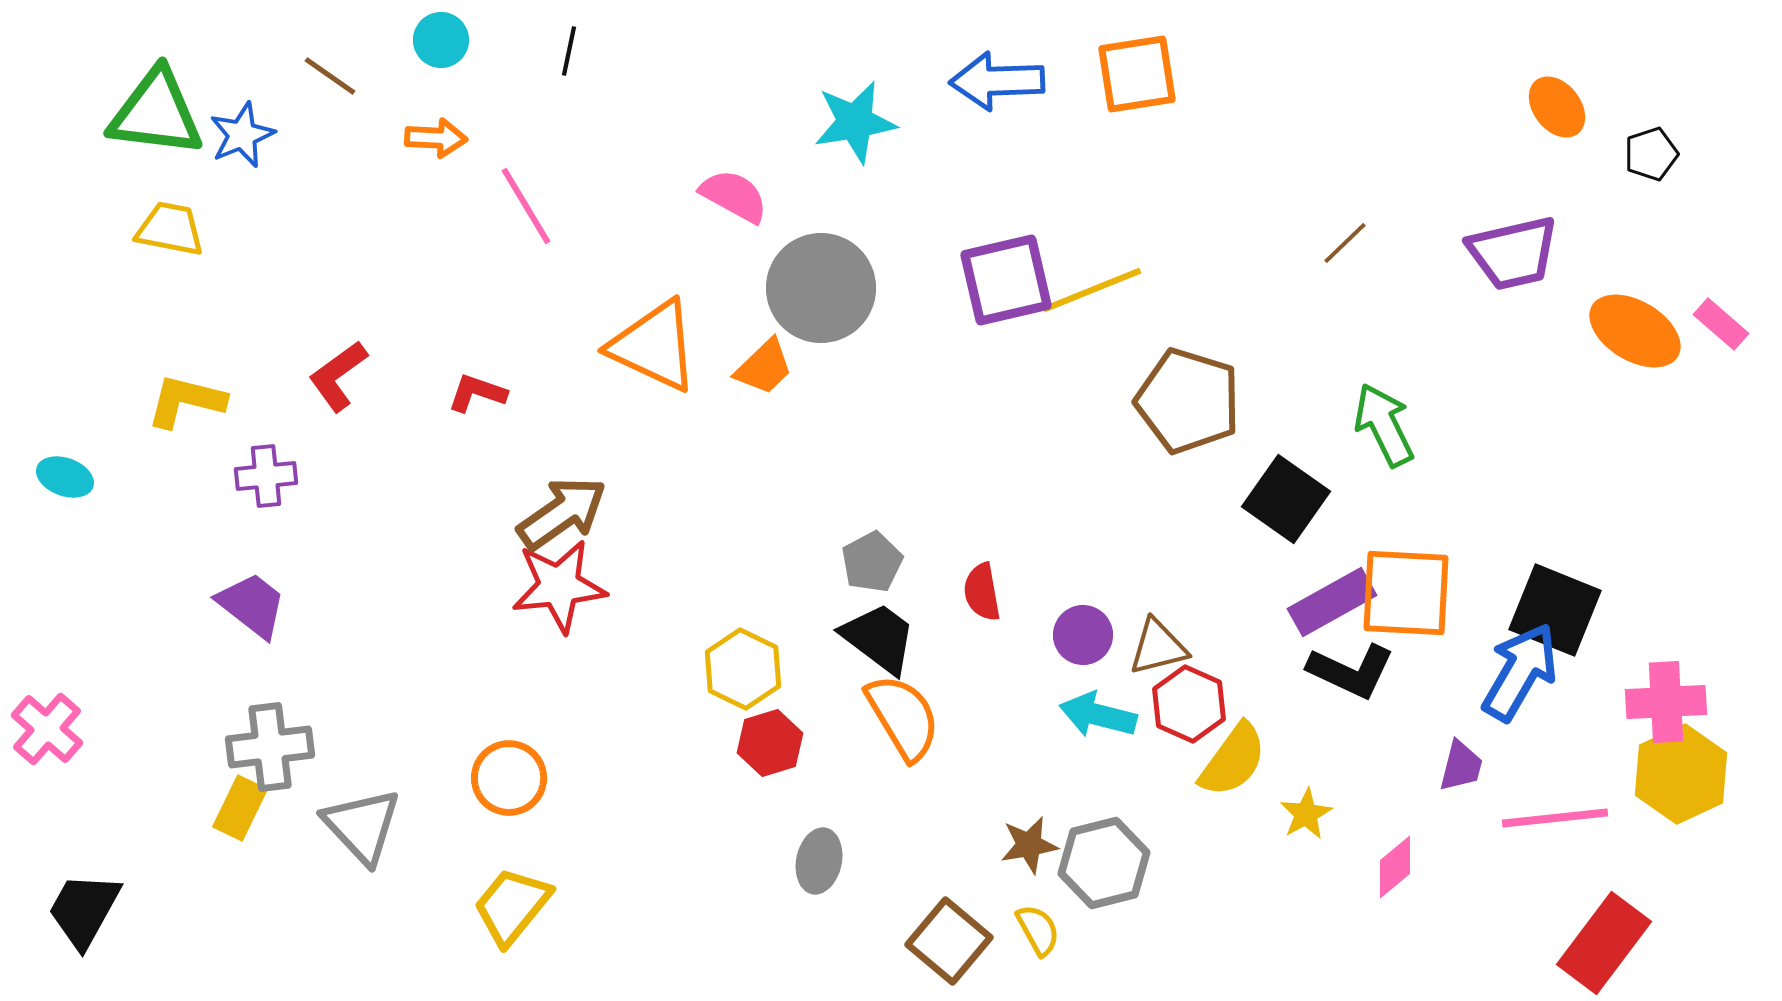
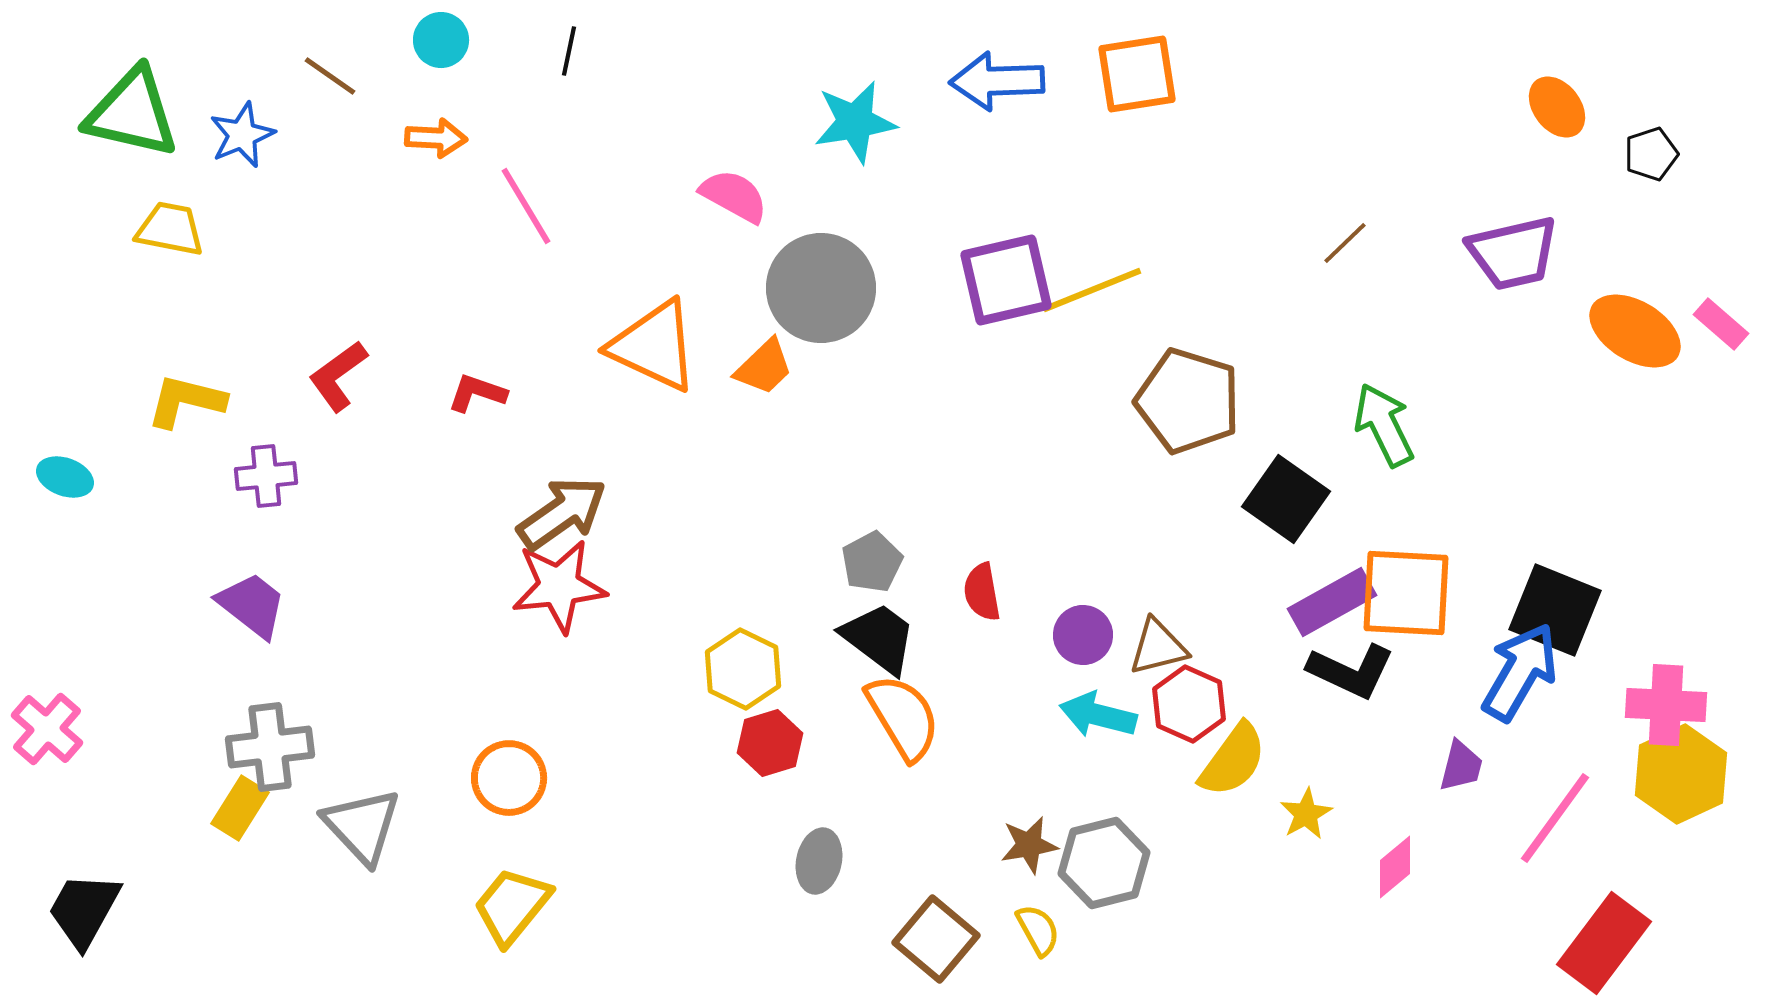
green triangle at (156, 113): moved 24 px left; rotated 6 degrees clockwise
pink cross at (1666, 702): moved 3 px down; rotated 6 degrees clockwise
yellow rectangle at (240, 808): rotated 6 degrees clockwise
pink line at (1555, 818): rotated 48 degrees counterclockwise
brown square at (949, 941): moved 13 px left, 2 px up
